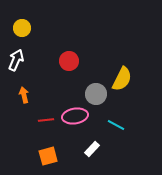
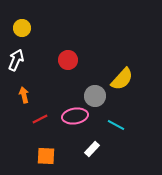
red circle: moved 1 px left, 1 px up
yellow semicircle: rotated 15 degrees clockwise
gray circle: moved 1 px left, 2 px down
red line: moved 6 px left, 1 px up; rotated 21 degrees counterclockwise
orange square: moved 2 px left; rotated 18 degrees clockwise
